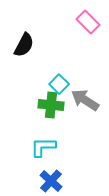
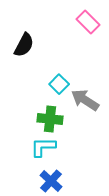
green cross: moved 1 px left, 14 px down
